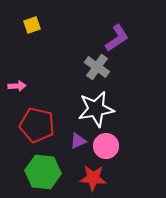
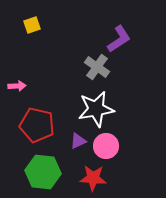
purple L-shape: moved 2 px right, 1 px down
